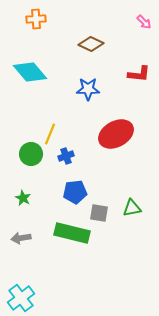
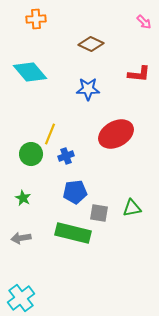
green rectangle: moved 1 px right
